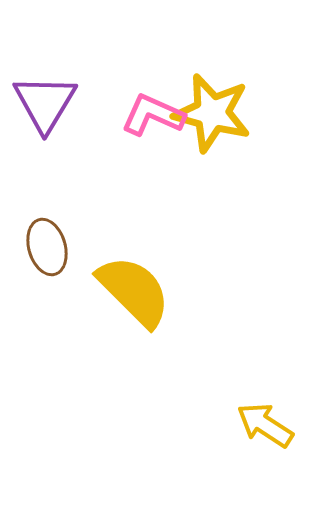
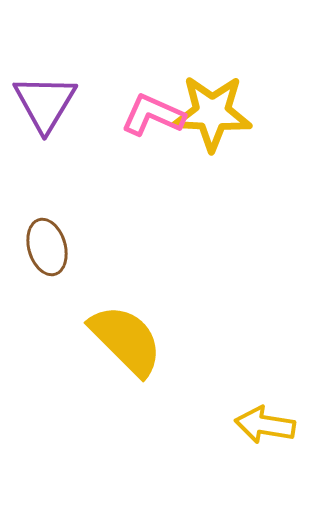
yellow star: rotated 12 degrees counterclockwise
yellow semicircle: moved 8 px left, 49 px down
yellow arrow: rotated 24 degrees counterclockwise
